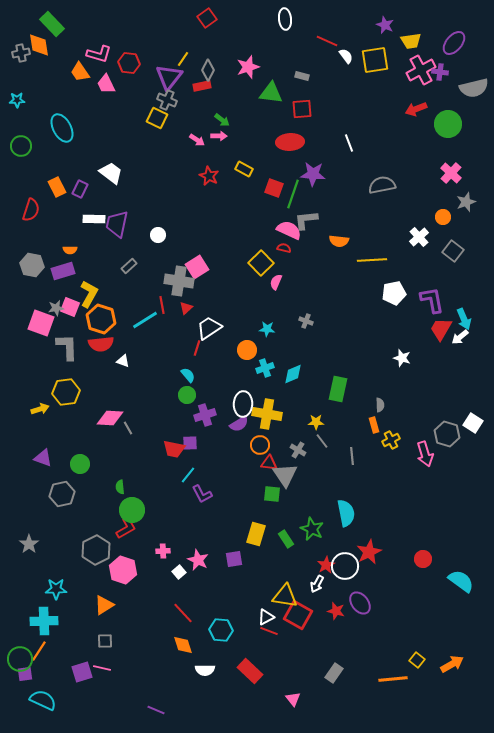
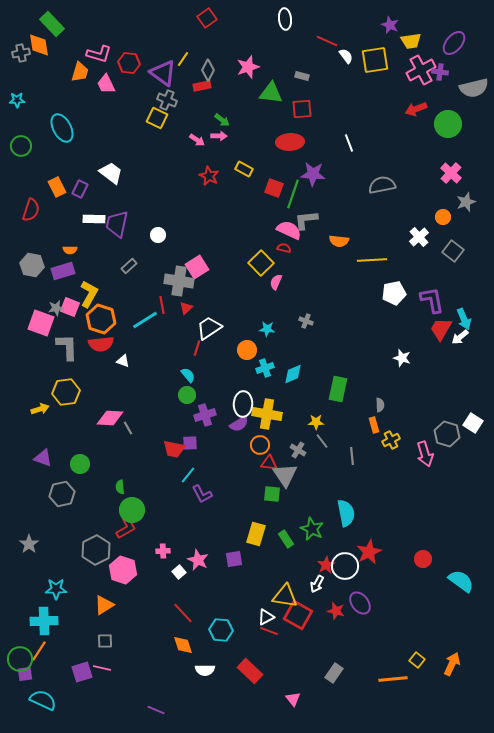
purple star at (385, 25): moved 5 px right
orange trapezoid at (80, 72): rotated 130 degrees counterclockwise
purple triangle at (169, 77): moved 6 px left, 4 px up; rotated 32 degrees counterclockwise
orange arrow at (452, 664): rotated 35 degrees counterclockwise
